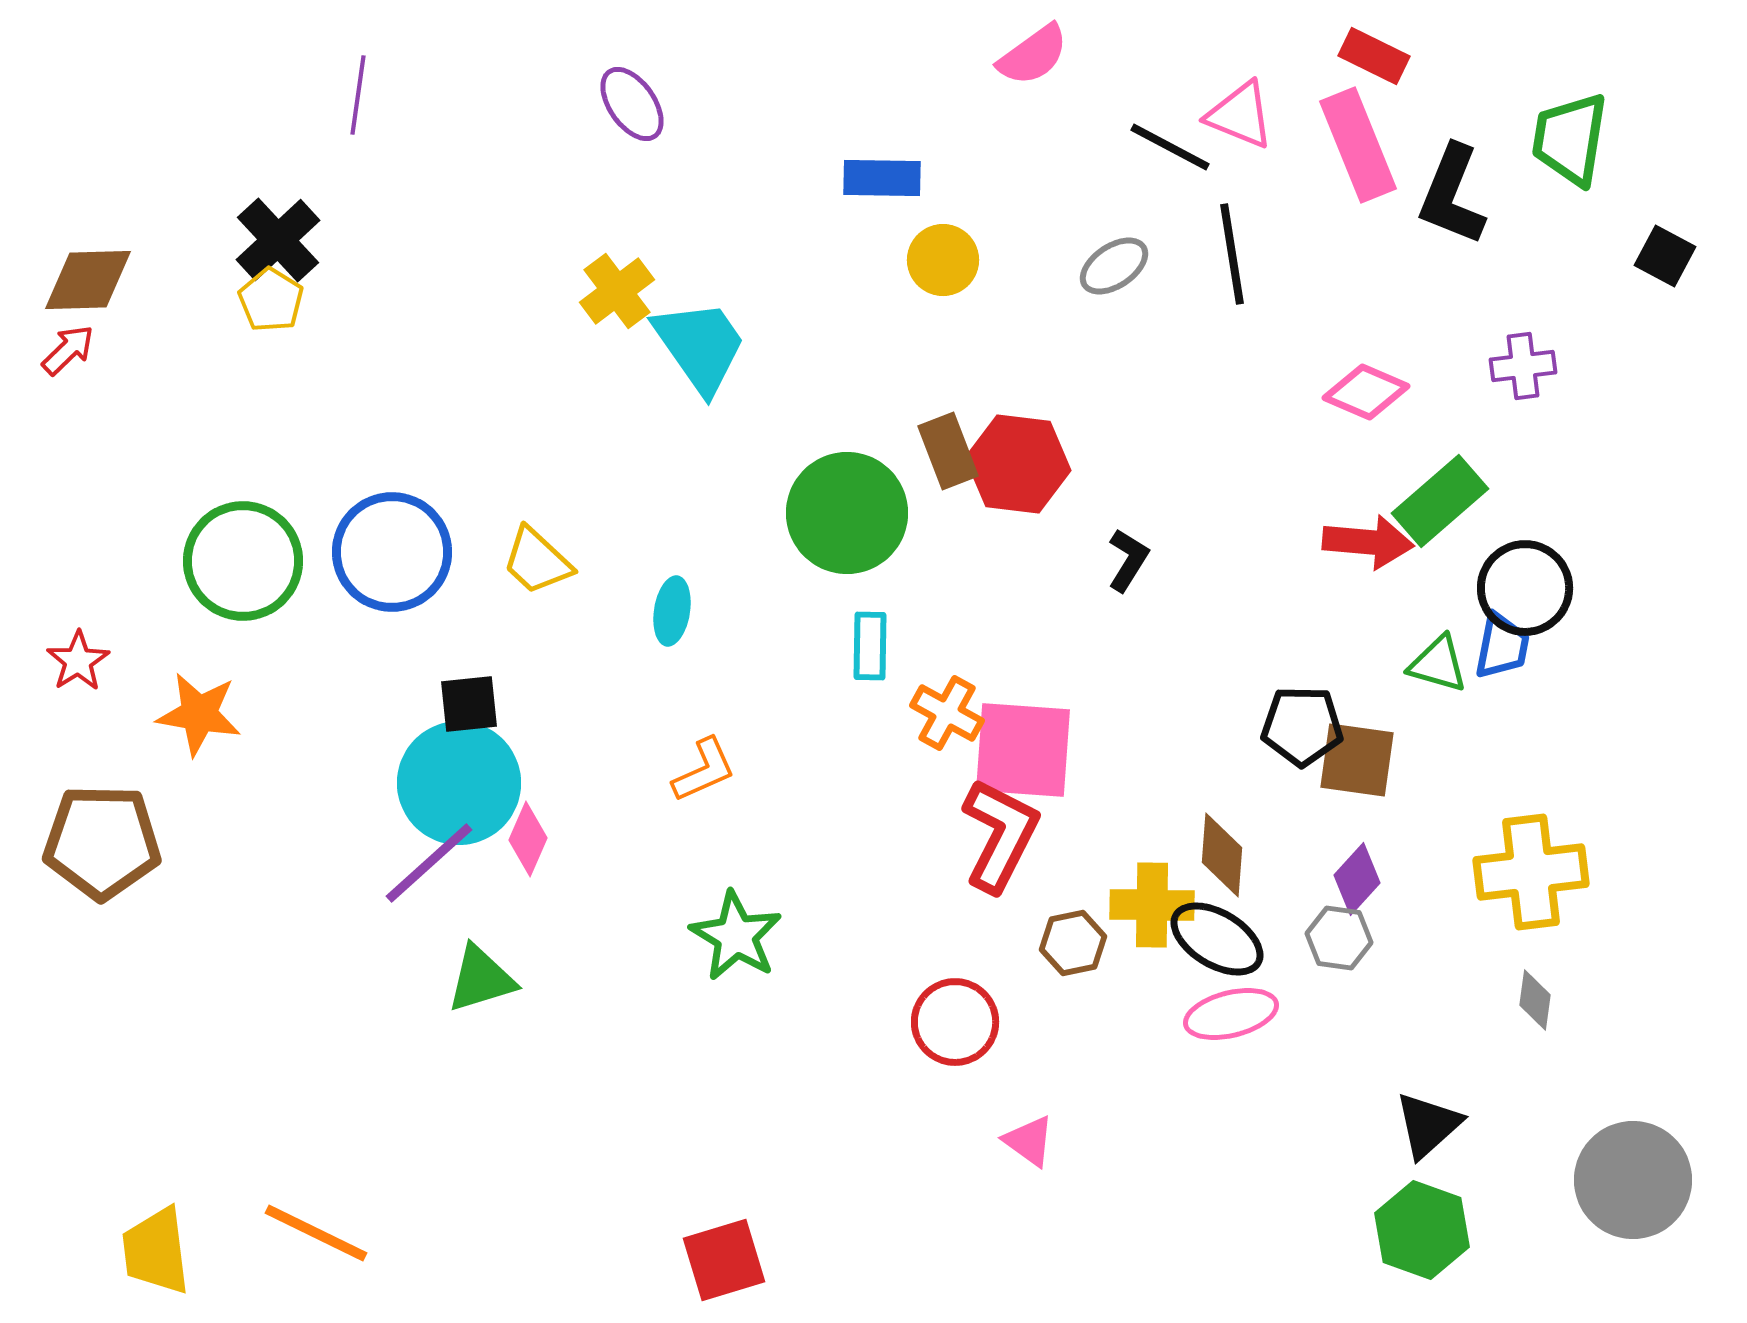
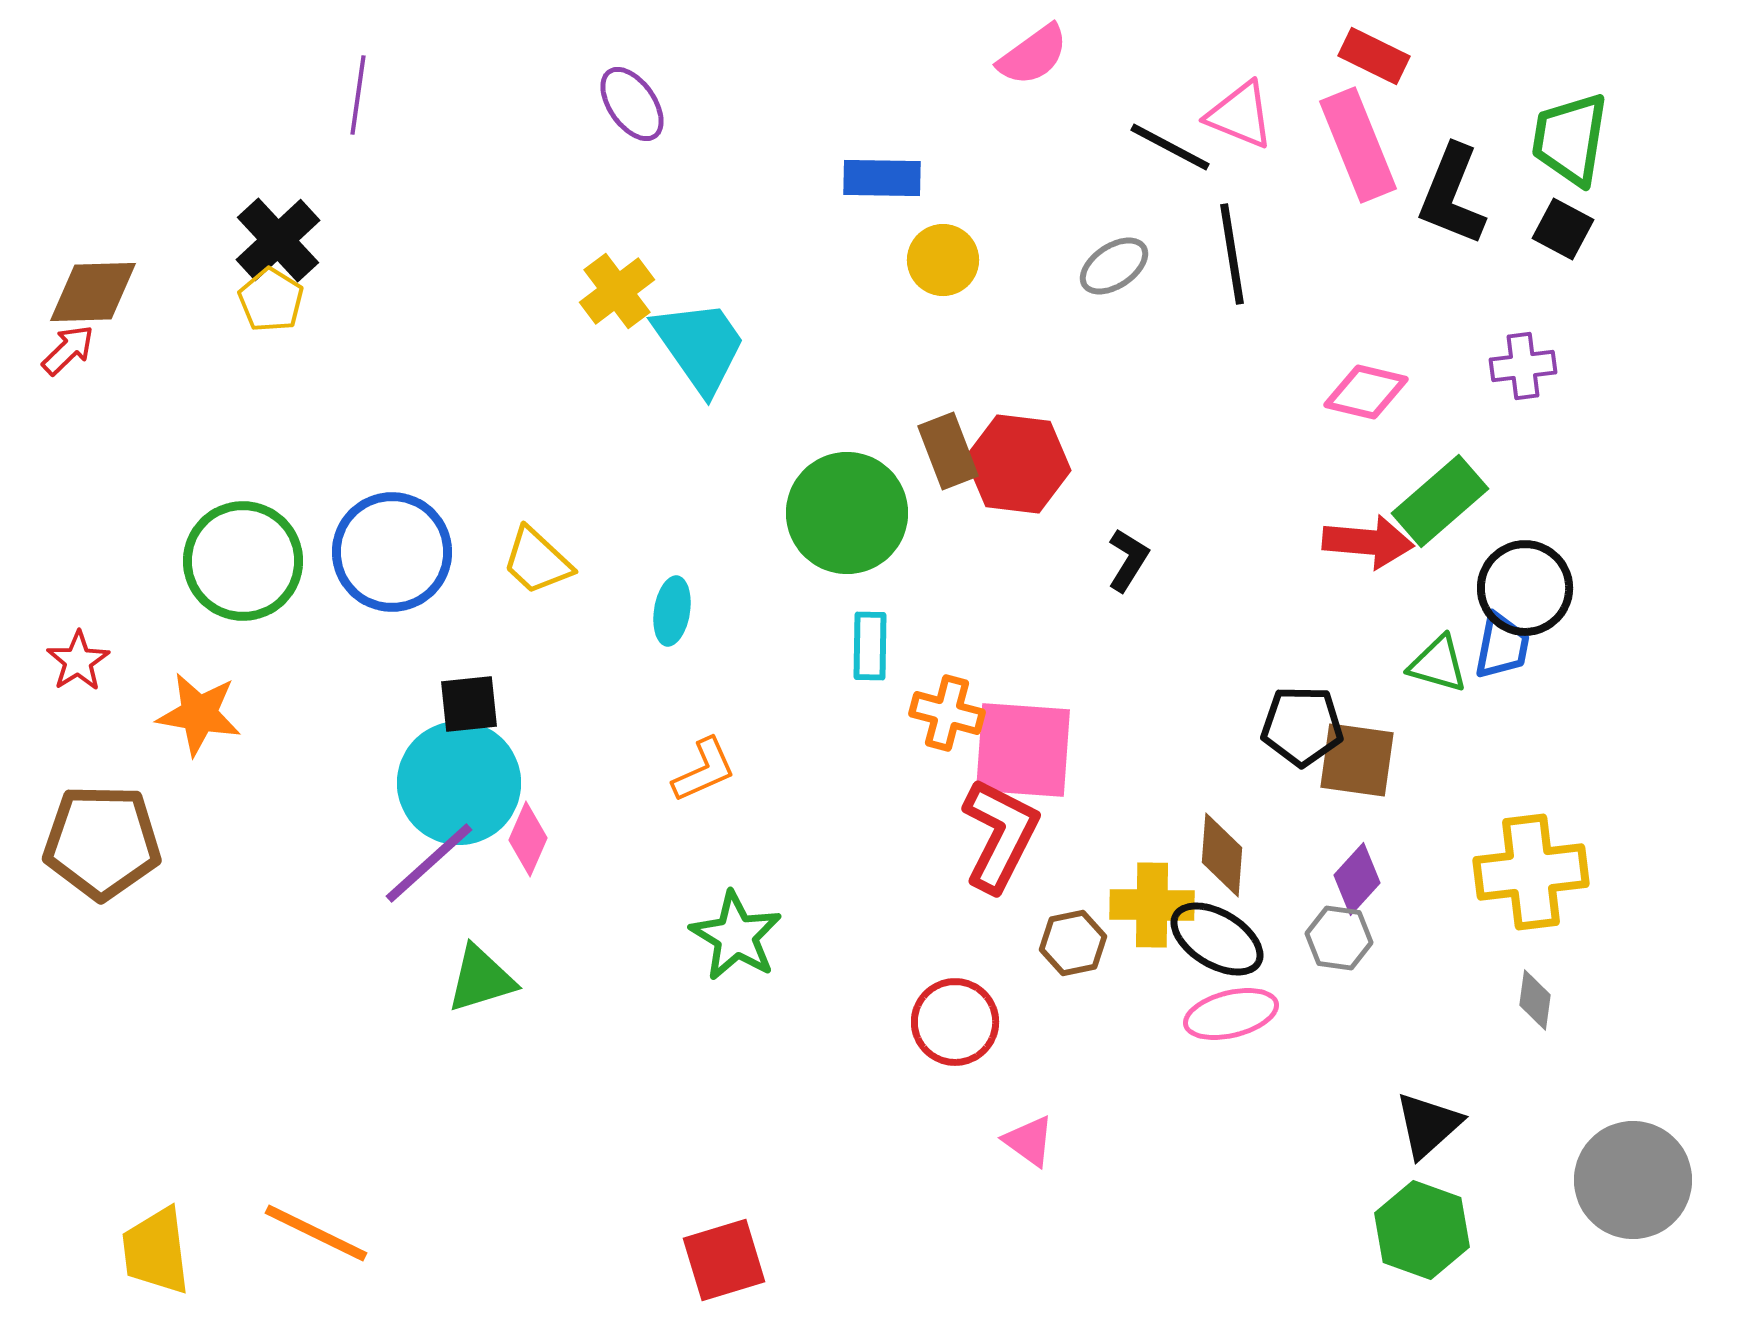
black square at (1665, 256): moved 102 px left, 27 px up
brown diamond at (88, 280): moved 5 px right, 12 px down
pink diamond at (1366, 392): rotated 10 degrees counterclockwise
orange cross at (947, 713): rotated 14 degrees counterclockwise
